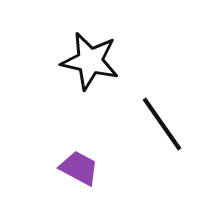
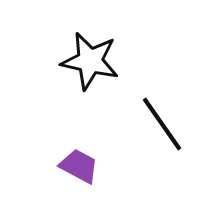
purple trapezoid: moved 2 px up
